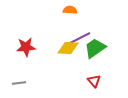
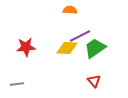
purple line: moved 2 px up
yellow diamond: moved 1 px left
gray line: moved 2 px left, 1 px down
